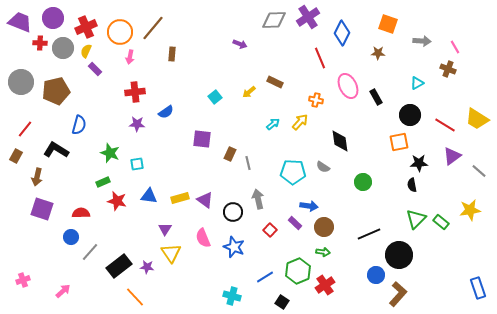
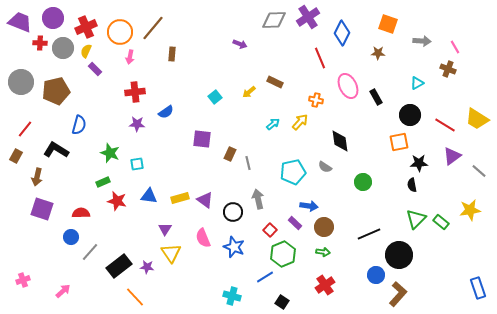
gray semicircle at (323, 167): moved 2 px right
cyan pentagon at (293, 172): rotated 15 degrees counterclockwise
green hexagon at (298, 271): moved 15 px left, 17 px up
